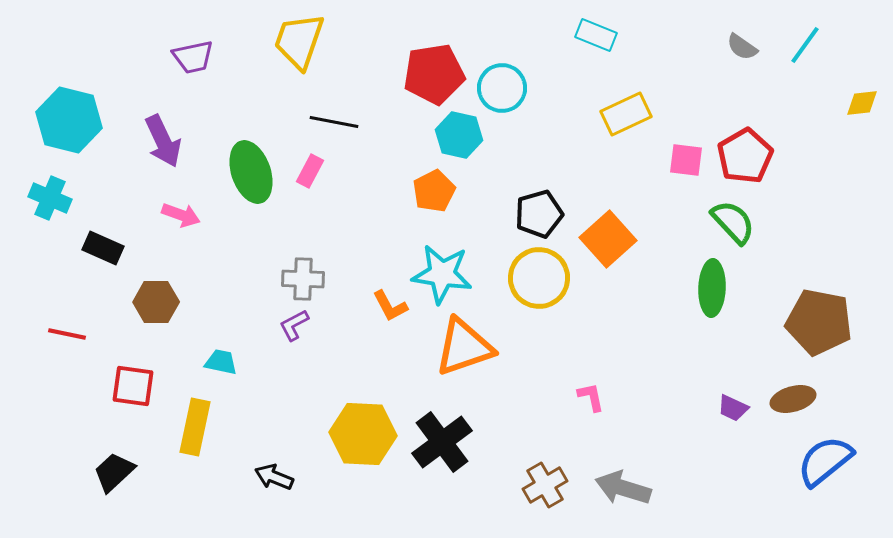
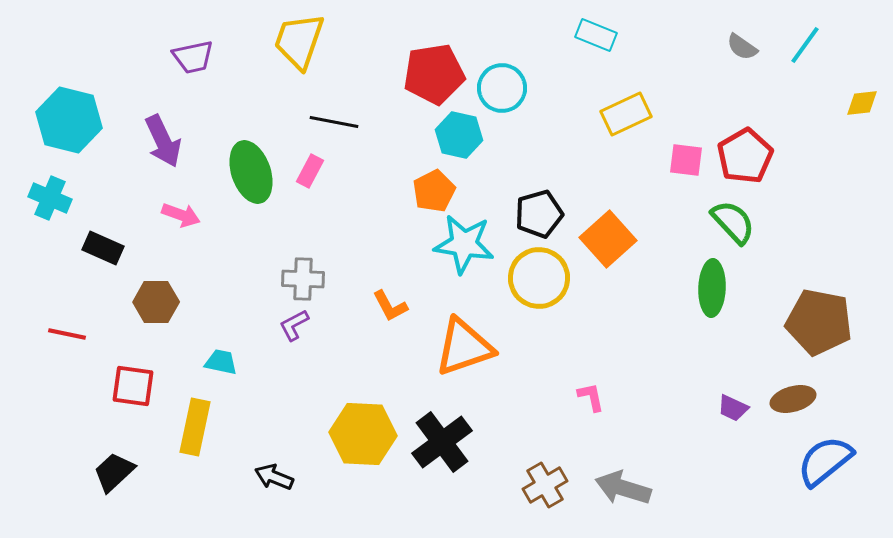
cyan star at (442, 274): moved 22 px right, 30 px up
